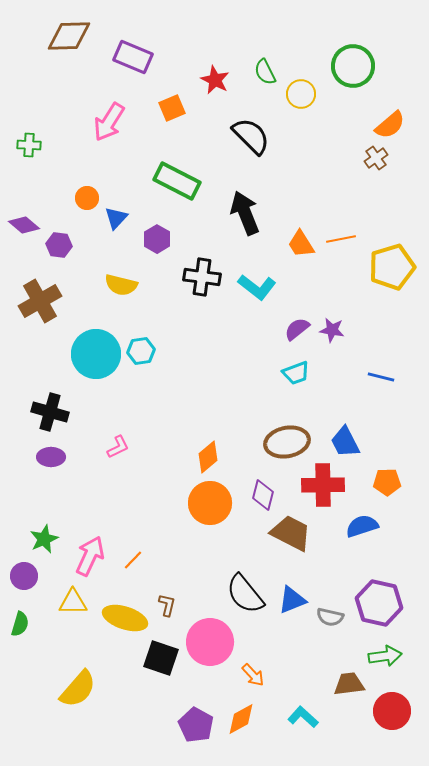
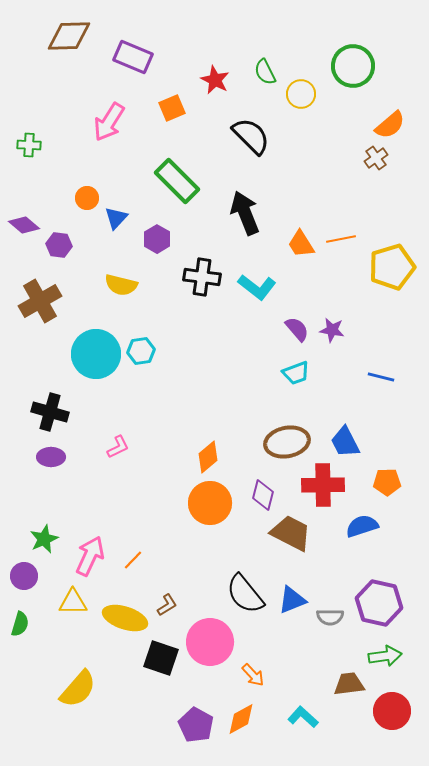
green rectangle at (177, 181): rotated 18 degrees clockwise
purple semicircle at (297, 329): rotated 88 degrees clockwise
brown L-shape at (167, 605): rotated 45 degrees clockwise
gray semicircle at (330, 617): rotated 12 degrees counterclockwise
